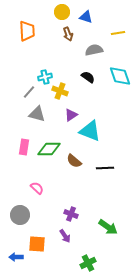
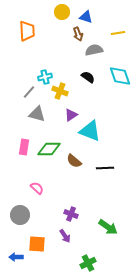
brown arrow: moved 10 px right
